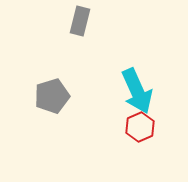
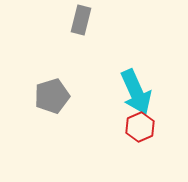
gray rectangle: moved 1 px right, 1 px up
cyan arrow: moved 1 px left, 1 px down
